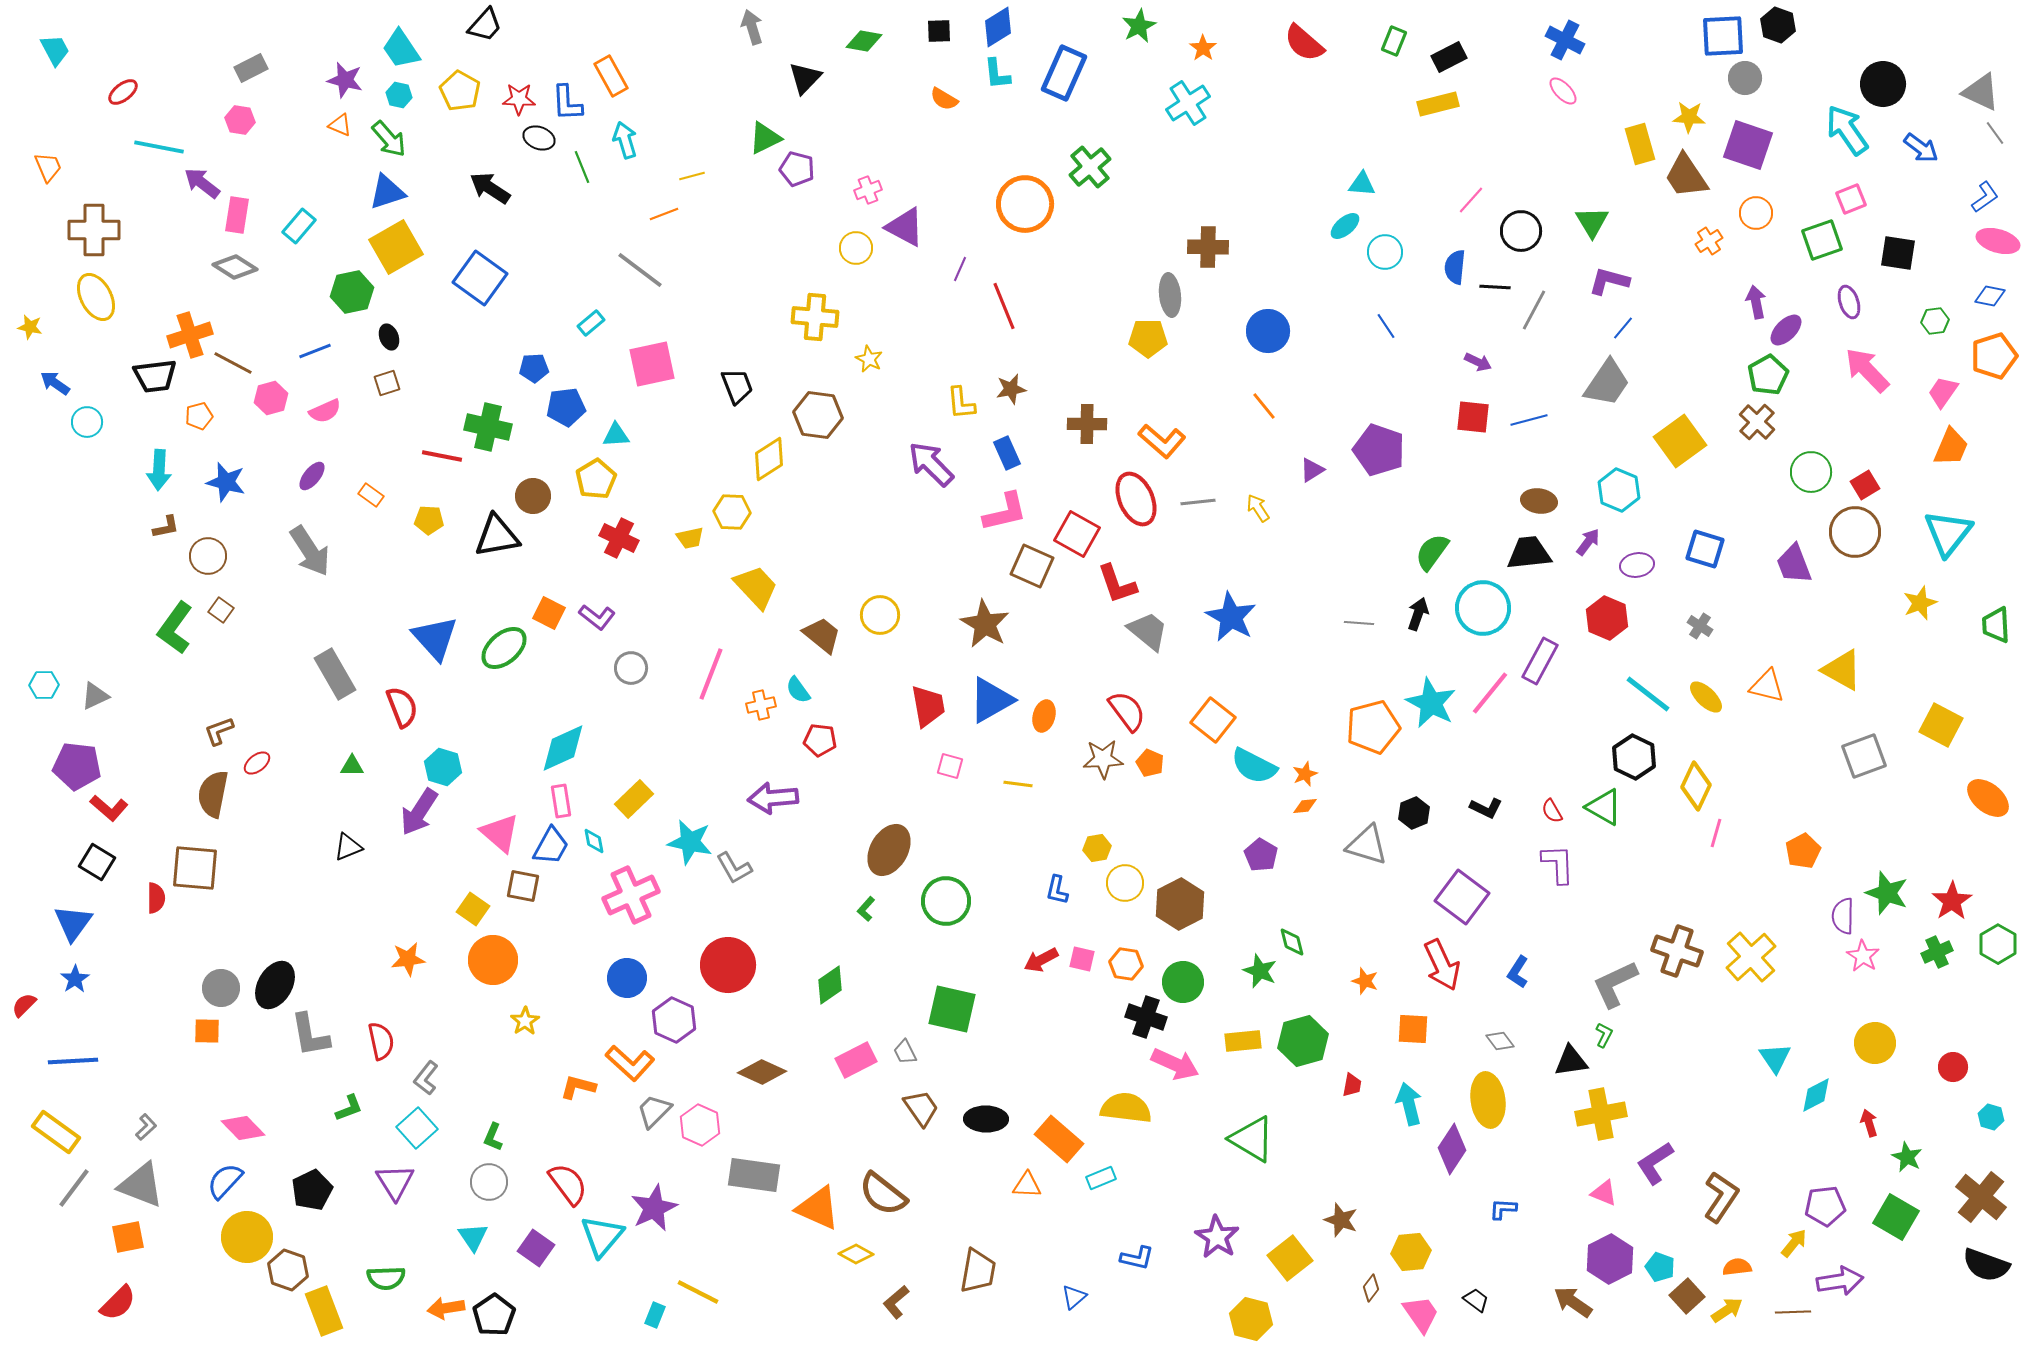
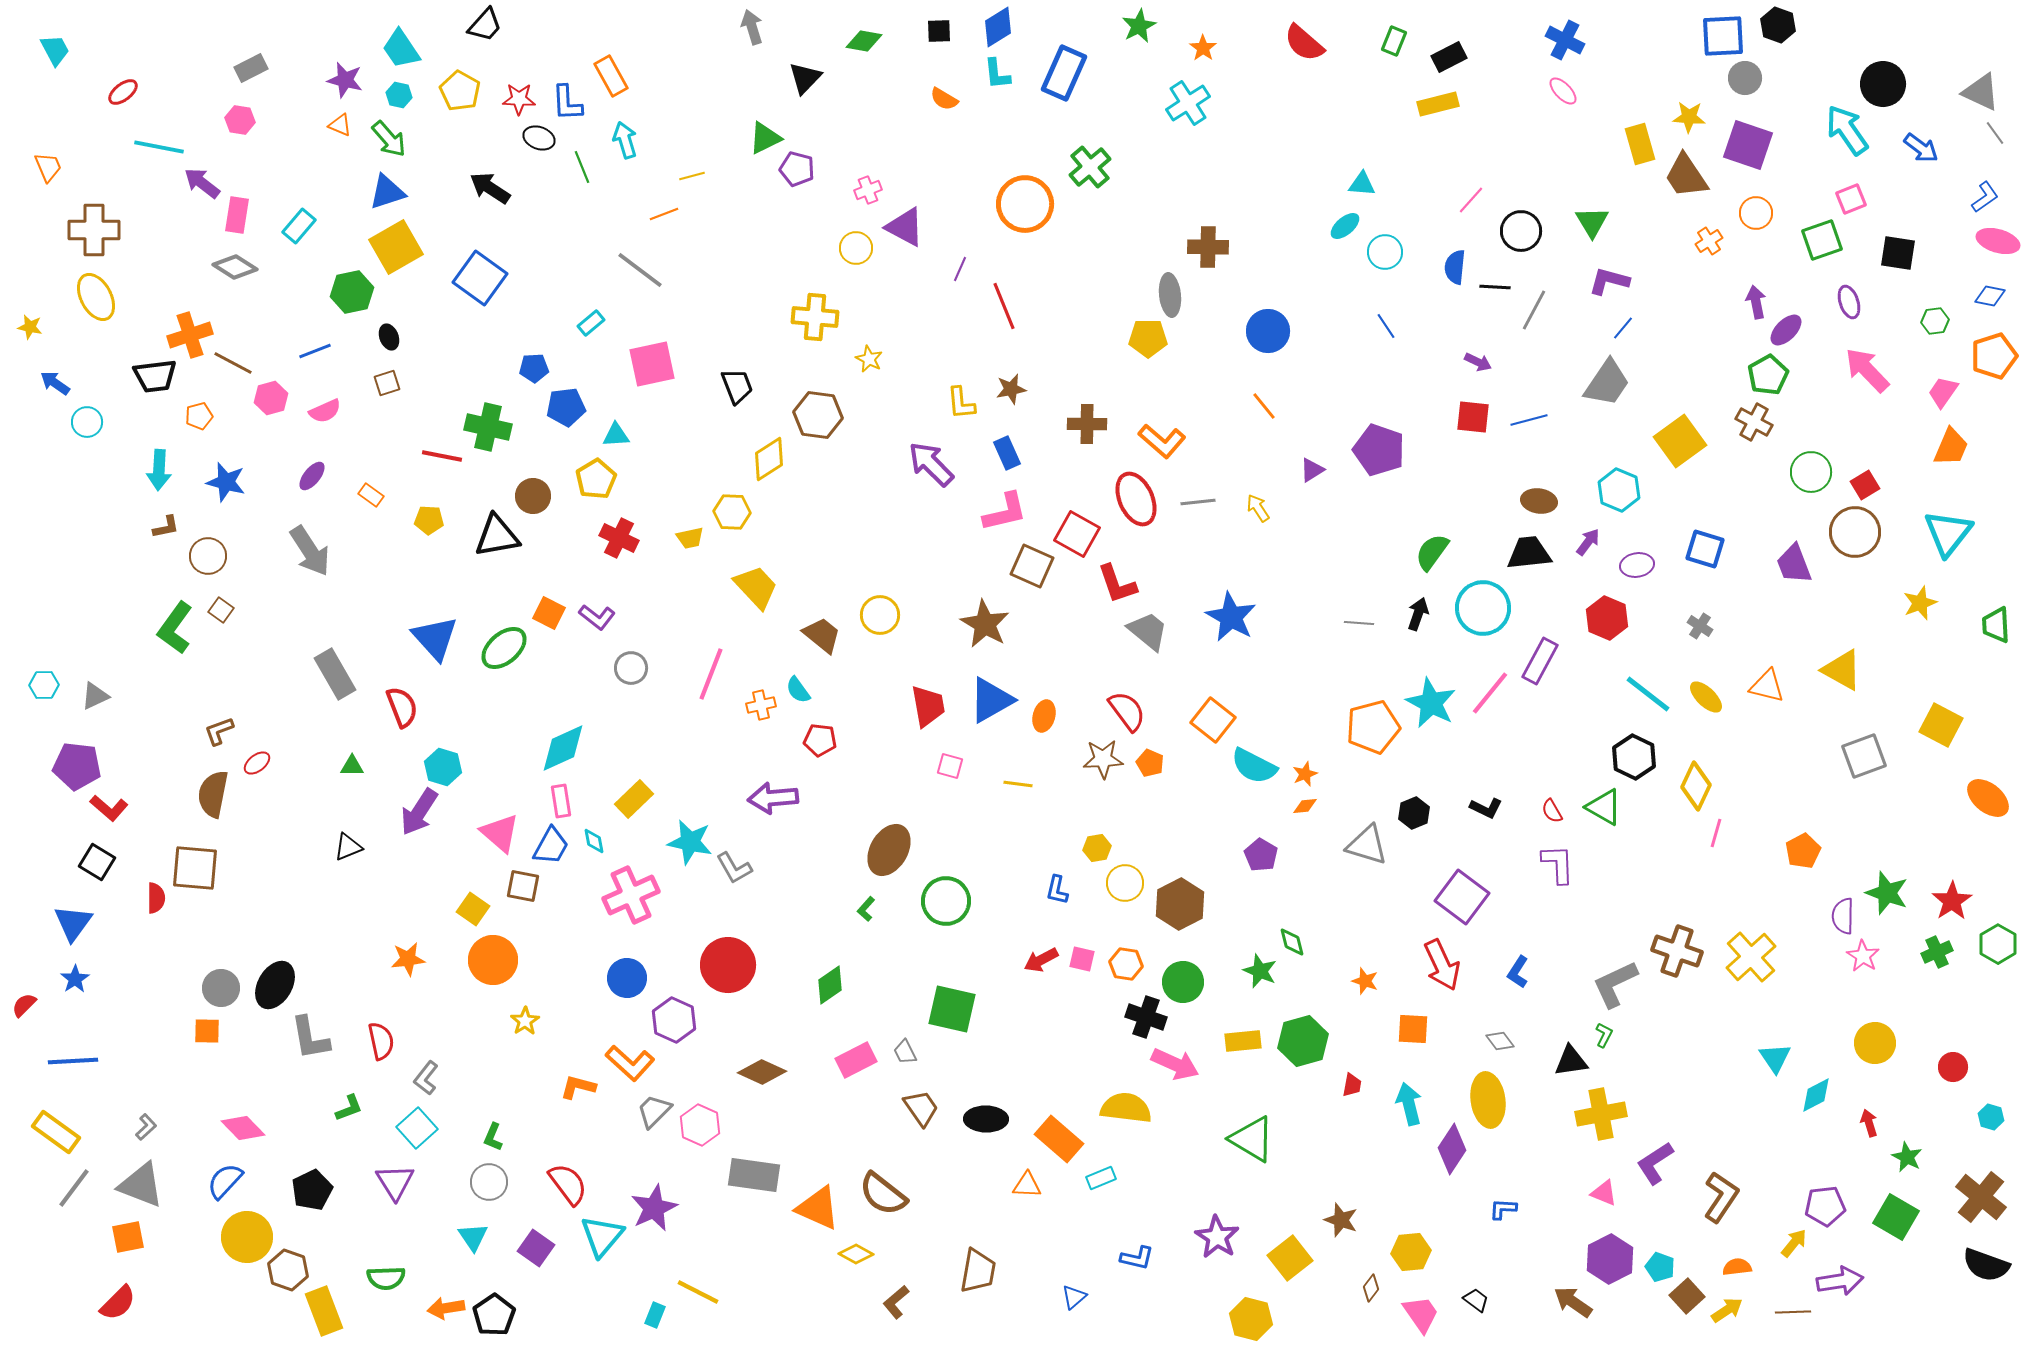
brown cross at (1757, 422): moved 3 px left; rotated 15 degrees counterclockwise
gray L-shape at (310, 1035): moved 3 px down
